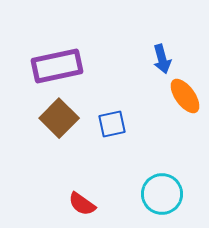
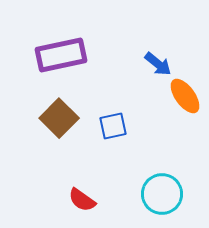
blue arrow: moved 4 px left, 5 px down; rotated 36 degrees counterclockwise
purple rectangle: moved 4 px right, 11 px up
blue square: moved 1 px right, 2 px down
red semicircle: moved 4 px up
